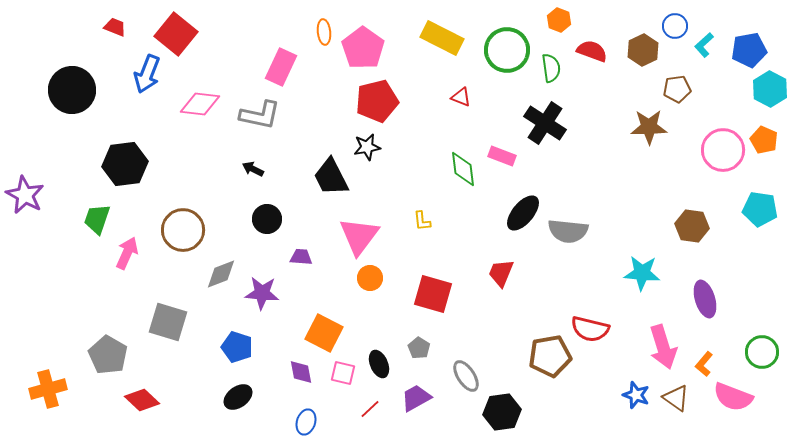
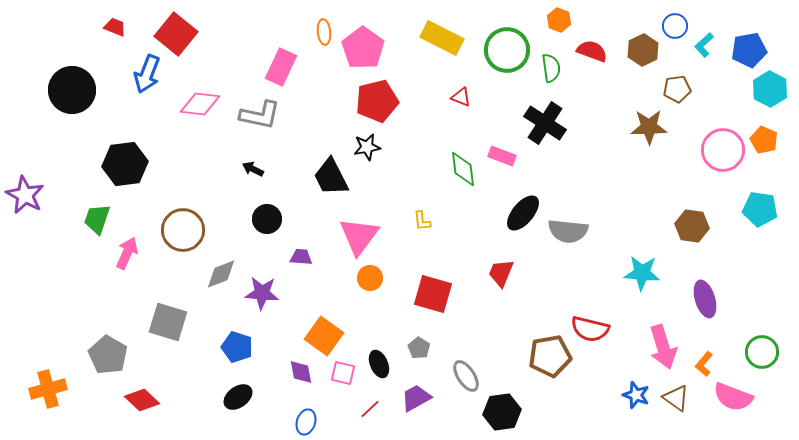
orange square at (324, 333): moved 3 px down; rotated 9 degrees clockwise
